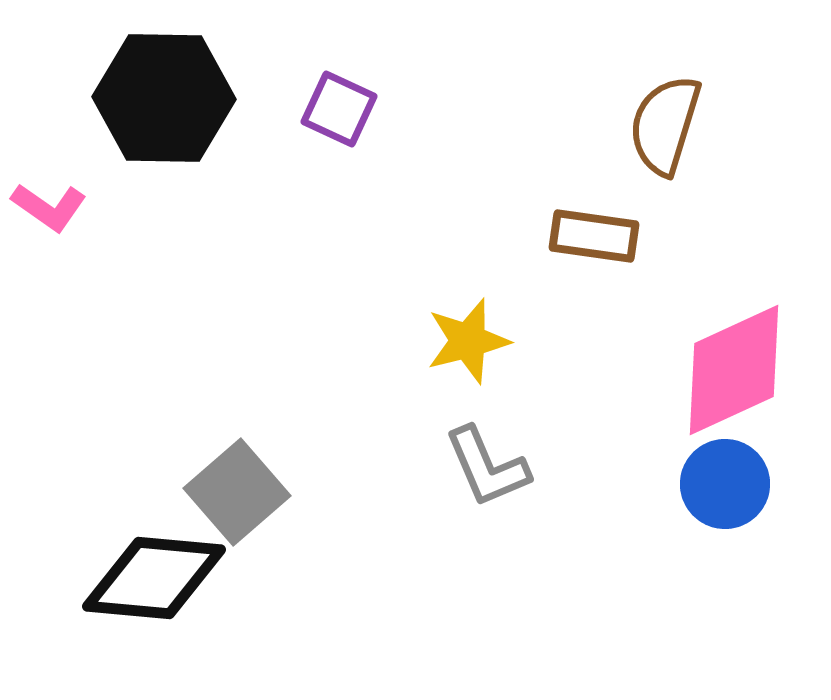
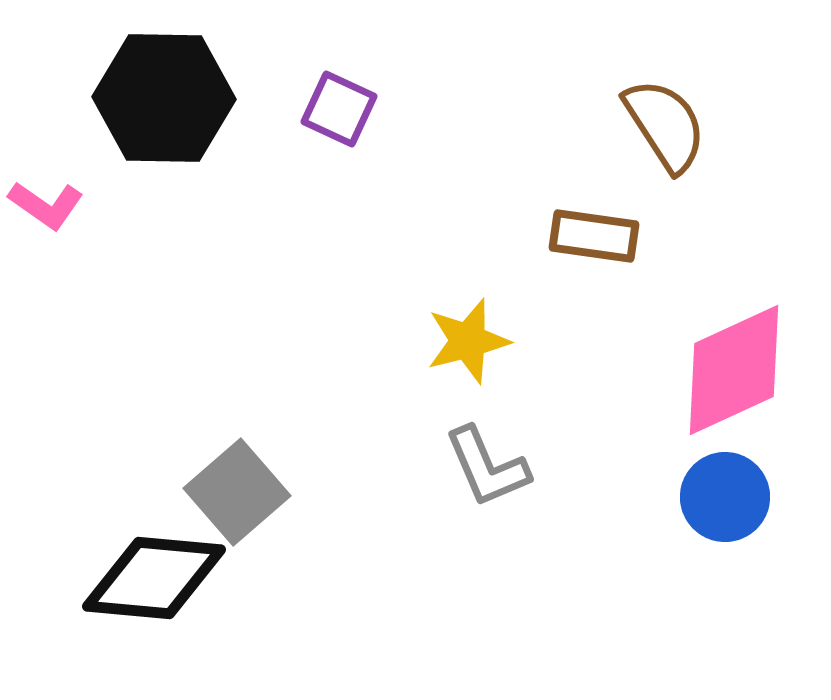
brown semicircle: rotated 130 degrees clockwise
pink L-shape: moved 3 px left, 2 px up
blue circle: moved 13 px down
